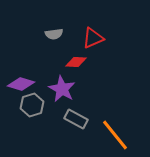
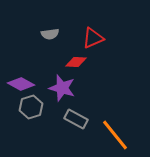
gray semicircle: moved 4 px left
purple diamond: rotated 12 degrees clockwise
purple star: moved 1 px up; rotated 12 degrees counterclockwise
gray hexagon: moved 1 px left, 2 px down
